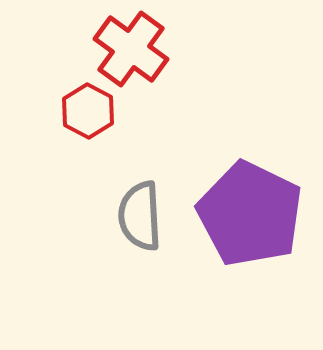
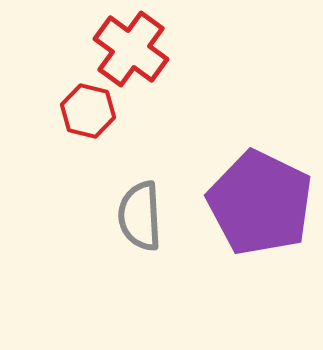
red hexagon: rotated 14 degrees counterclockwise
purple pentagon: moved 10 px right, 11 px up
